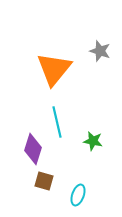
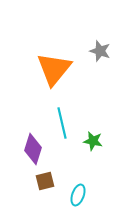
cyan line: moved 5 px right, 1 px down
brown square: moved 1 px right; rotated 30 degrees counterclockwise
